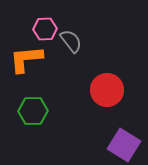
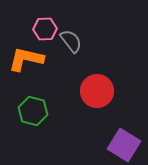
orange L-shape: rotated 18 degrees clockwise
red circle: moved 10 px left, 1 px down
green hexagon: rotated 16 degrees clockwise
